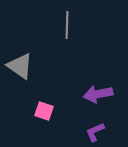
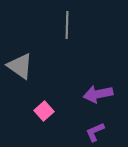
pink square: rotated 30 degrees clockwise
